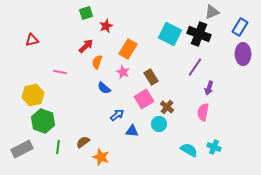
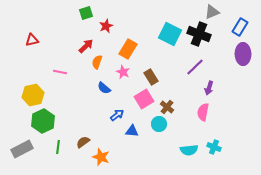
purple line: rotated 12 degrees clockwise
green hexagon: rotated 15 degrees clockwise
cyan semicircle: rotated 144 degrees clockwise
